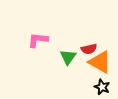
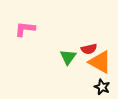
pink L-shape: moved 13 px left, 11 px up
